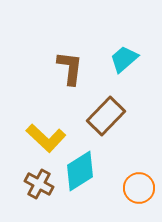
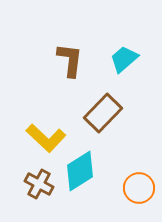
brown L-shape: moved 8 px up
brown rectangle: moved 3 px left, 3 px up
